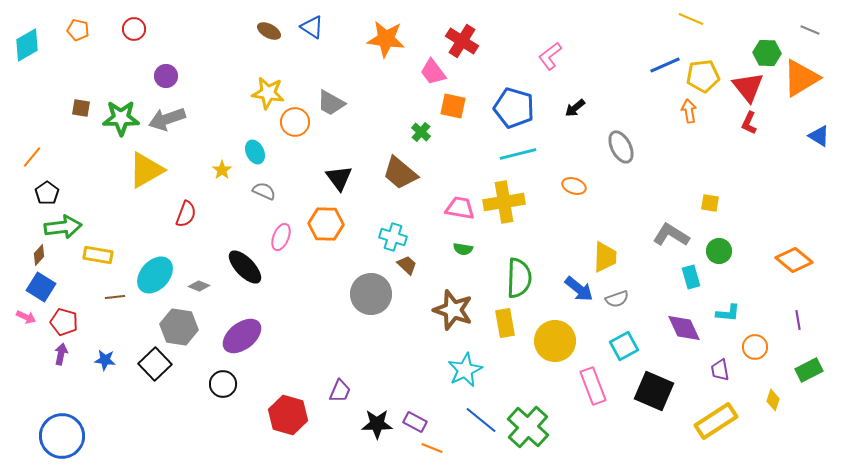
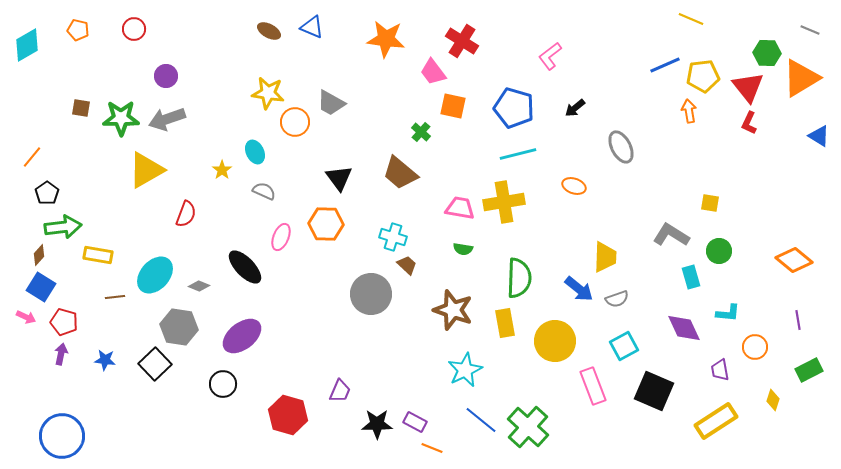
blue triangle at (312, 27): rotated 10 degrees counterclockwise
